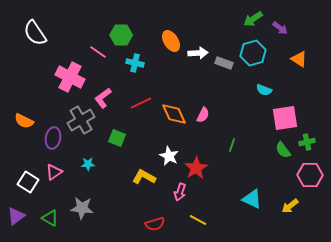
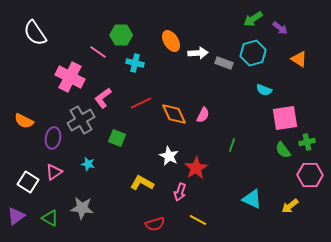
cyan star: rotated 16 degrees clockwise
yellow L-shape: moved 2 px left, 6 px down
